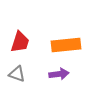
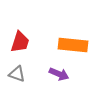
orange rectangle: moved 7 px right; rotated 12 degrees clockwise
purple arrow: rotated 30 degrees clockwise
